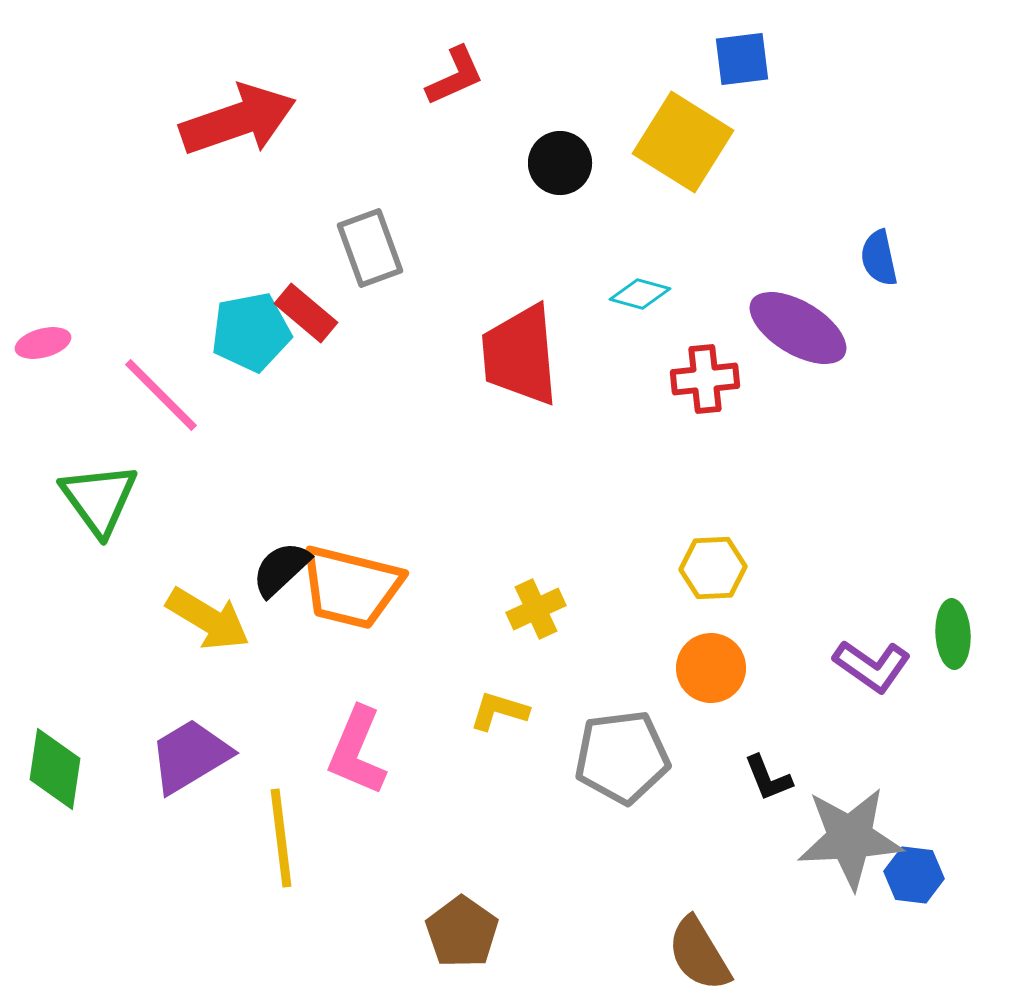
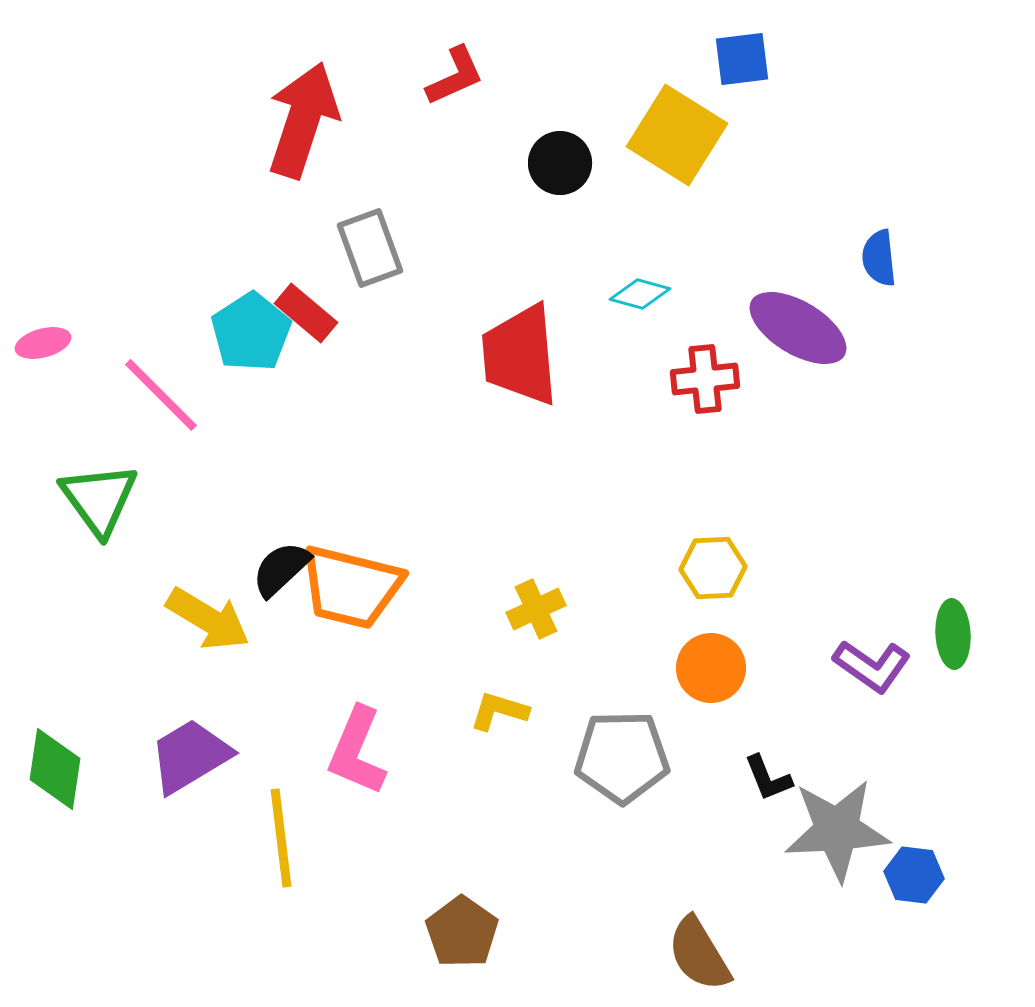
red arrow: moved 65 px right; rotated 53 degrees counterclockwise
yellow square: moved 6 px left, 7 px up
blue semicircle: rotated 6 degrees clockwise
cyan pentagon: rotated 22 degrees counterclockwise
gray pentagon: rotated 6 degrees clockwise
gray star: moved 13 px left, 8 px up
